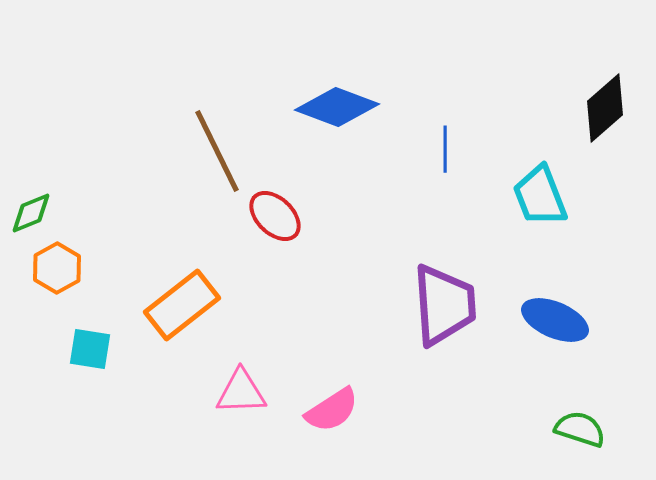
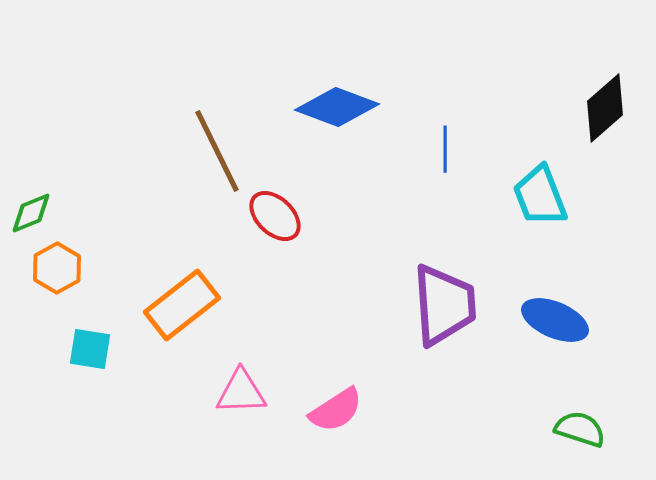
pink semicircle: moved 4 px right
